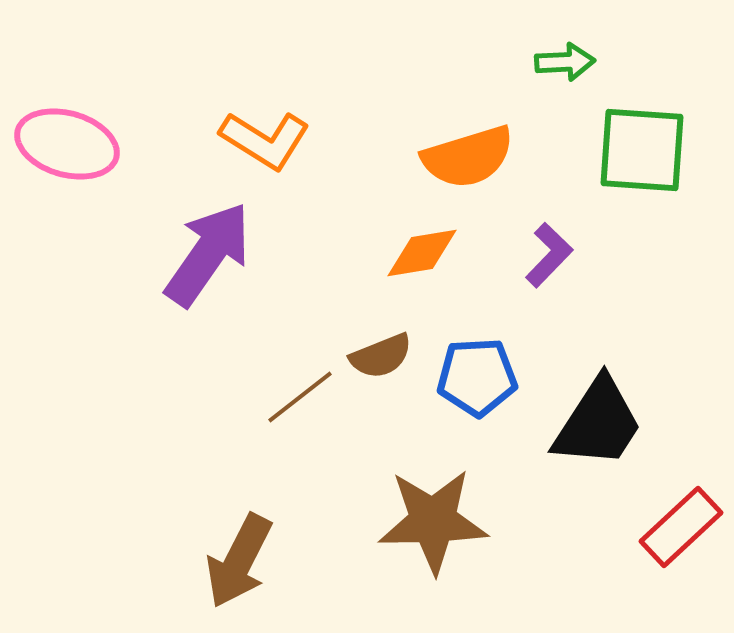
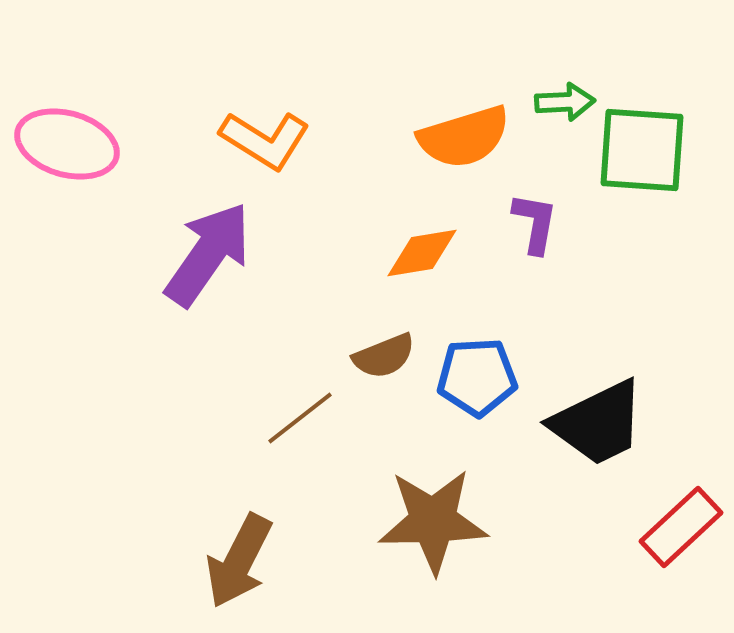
green arrow: moved 40 px down
orange semicircle: moved 4 px left, 20 px up
purple L-shape: moved 14 px left, 32 px up; rotated 34 degrees counterclockwise
brown semicircle: moved 3 px right
brown line: moved 21 px down
black trapezoid: rotated 31 degrees clockwise
